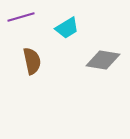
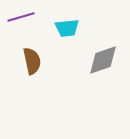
cyan trapezoid: rotated 25 degrees clockwise
gray diamond: rotated 28 degrees counterclockwise
